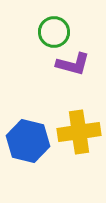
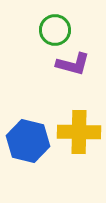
green circle: moved 1 px right, 2 px up
yellow cross: rotated 9 degrees clockwise
